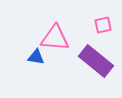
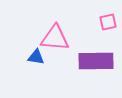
pink square: moved 5 px right, 3 px up
purple rectangle: rotated 40 degrees counterclockwise
